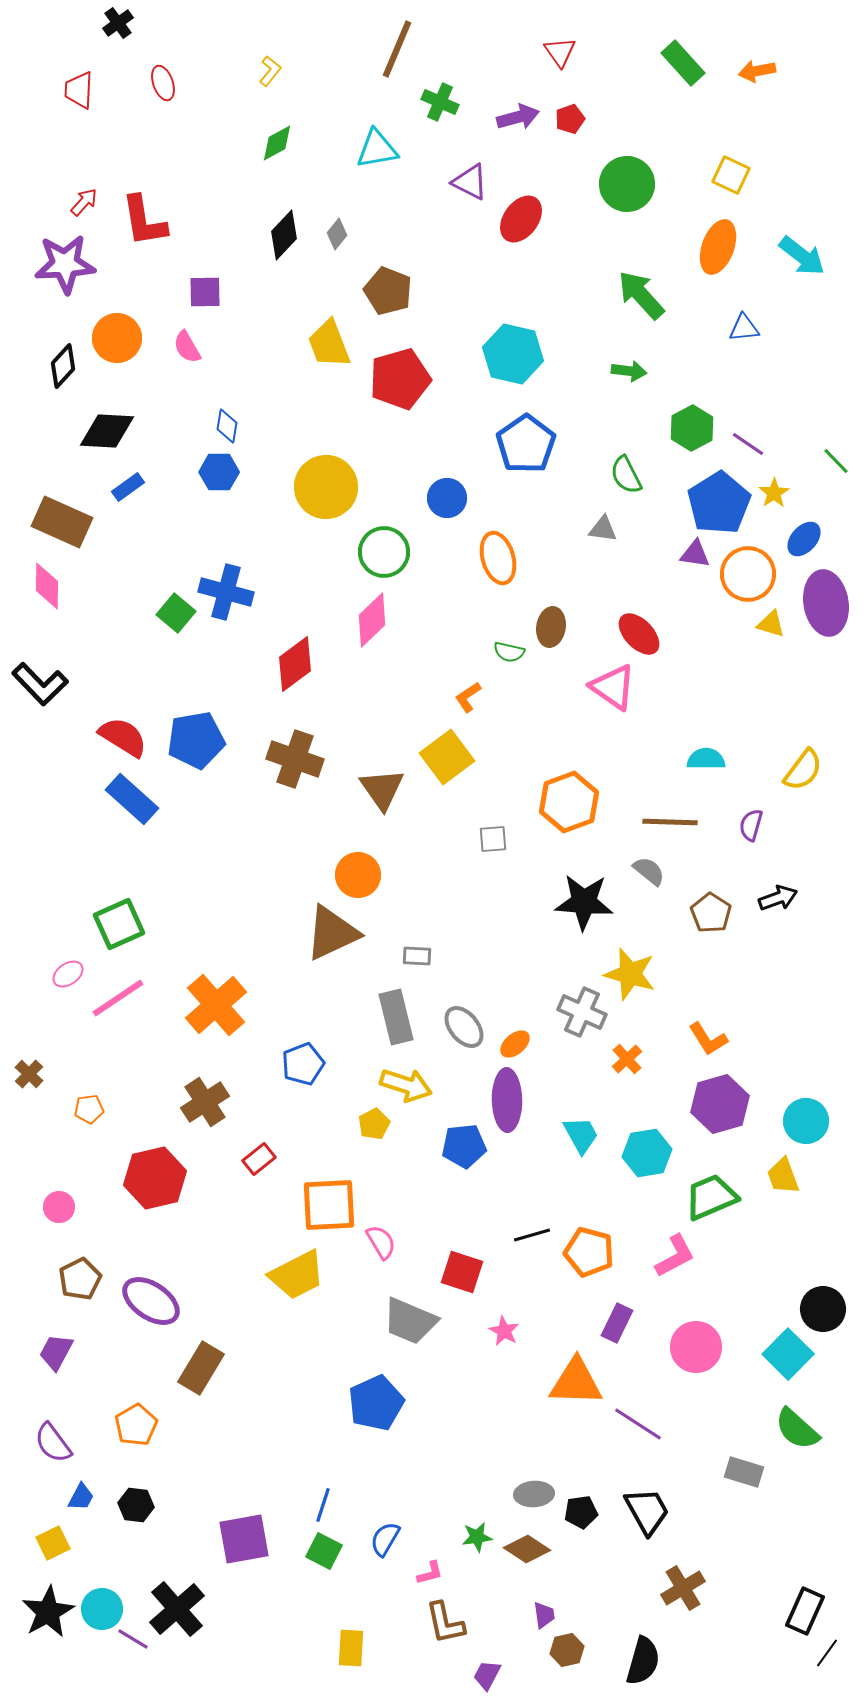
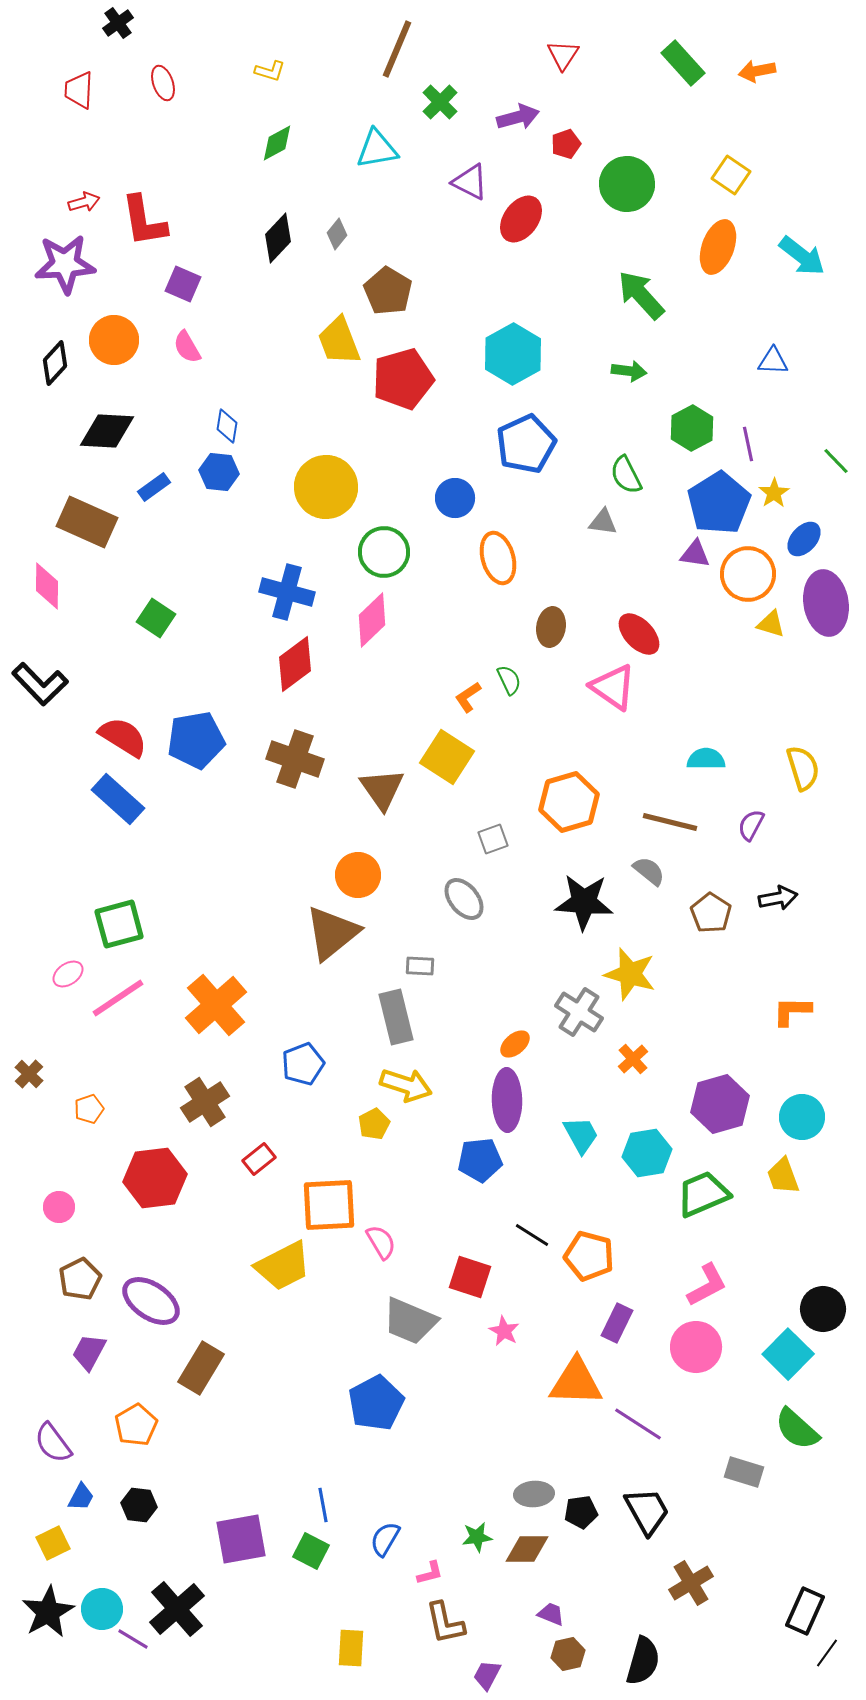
red triangle at (560, 52): moved 3 px right, 3 px down; rotated 8 degrees clockwise
yellow L-shape at (270, 71): rotated 68 degrees clockwise
green cross at (440, 102): rotated 21 degrees clockwise
red pentagon at (570, 119): moved 4 px left, 25 px down
yellow square at (731, 175): rotated 9 degrees clockwise
red arrow at (84, 202): rotated 32 degrees clockwise
black diamond at (284, 235): moved 6 px left, 3 px down
brown pentagon at (388, 291): rotated 9 degrees clockwise
purple square at (205, 292): moved 22 px left, 8 px up; rotated 24 degrees clockwise
blue triangle at (744, 328): moved 29 px right, 33 px down; rotated 8 degrees clockwise
orange circle at (117, 338): moved 3 px left, 2 px down
yellow trapezoid at (329, 344): moved 10 px right, 3 px up
cyan hexagon at (513, 354): rotated 18 degrees clockwise
black diamond at (63, 366): moved 8 px left, 3 px up
red pentagon at (400, 379): moved 3 px right
blue pentagon at (526, 444): rotated 10 degrees clockwise
purple line at (748, 444): rotated 44 degrees clockwise
blue hexagon at (219, 472): rotated 6 degrees clockwise
blue rectangle at (128, 487): moved 26 px right
blue circle at (447, 498): moved 8 px right
brown rectangle at (62, 522): moved 25 px right
gray triangle at (603, 529): moved 7 px up
blue cross at (226, 592): moved 61 px right
green square at (176, 613): moved 20 px left, 5 px down; rotated 6 degrees counterclockwise
green semicircle at (509, 652): moved 28 px down; rotated 128 degrees counterclockwise
yellow square at (447, 757): rotated 20 degrees counterclockwise
yellow semicircle at (803, 770): moved 2 px up; rotated 54 degrees counterclockwise
blue rectangle at (132, 799): moved 14 px left
orange hexagon at (569, 802): rotated 4 degrees clockwise
brown line at (670, 822): rotated 12 degrees clockwise
purple semicircle at (751, 825): rotated 12 degrees clockwise
gray square at (493, 839): rotated 16 degrees counterclockwise
black arrow at (778, 898): rotated 9 degrees clockwise
green square at (119, 924): rotated 9 degrees clockwise
brown triangle at (332, 933): rotated 14 degrees counterclockwise
gray rectangle at (417, 956): moved 3 px right, 10 px down
gray cross at (582, 1012): moved 3 px left; rotated 9 degrees clockwise
gray ellipse at (464, 1027): moved 128 px up
orange L-shape at (708, 1039): moved 84 px right, 28 px up; rotated 123 degrees clockwise
orange cross at (627, 1059): moved 6 px right
orange pentagon at (89, 1109): rotated 12 degrees counterclockwise
cyan circle at (806, 1121): moved 4 px left, 4 px up
blue pentagon at (464, 1146): moved 16 px right, 14 px down
red hexagon at (155, 1178): rotated 6 degrees clockwise
green trapezoid at (711, 1197): moved 8 px left, 3 px up
black line at (532, 1235): rotated 48 degrees clockwise
orange pentagon at (589, 1252): moved 4 px down
pink L-shape at (675, 1256): moved 32 px right, 29 px down
red square at (462, 1272): moved 8 px right, 5 px down
yellow trapezoid at (297, 1275): moved 14 px left, 9 px up
purple trapezoid at (56, 1352): moved 33 px right
blue pentagon at (376, 1403): rotated 4 degrees counterclockwise
black hexagon at (136, 1505): moved 3 px right
blue line at (323, 1505): rotated 28 degrees counterclockwise
purple square at (244, 1539): moved 3 px left
brown diamond at (527, 1549): rotated 33 degrees counterclockwise
green square at (324, 1551): moved 13 px left
brown cross at (683, 1588): moved 8 px right, 5 px up
purple trapezoid at (544, 1615): moved 7 px right, 1 px up; rotated 60 degrees counterclockwise
brown hexagon at (567, 1650): moved 1 px right, 4 px down
